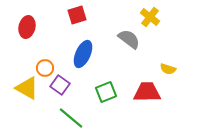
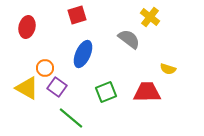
purple square: moved 3 px left, 2 px down
